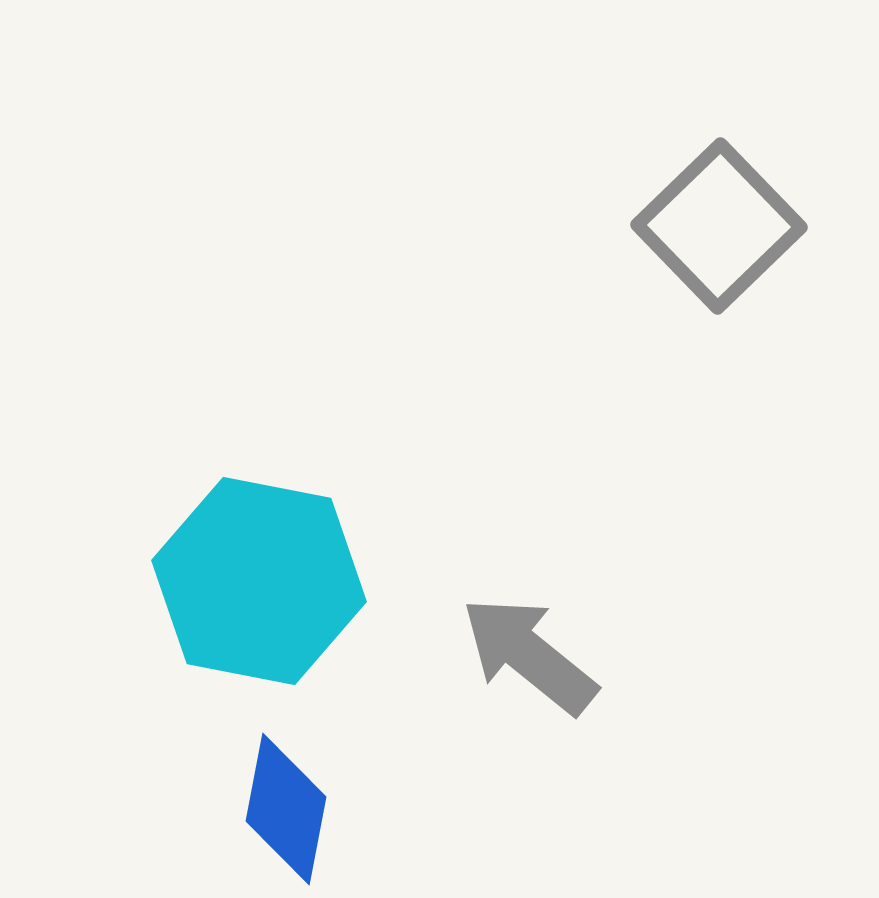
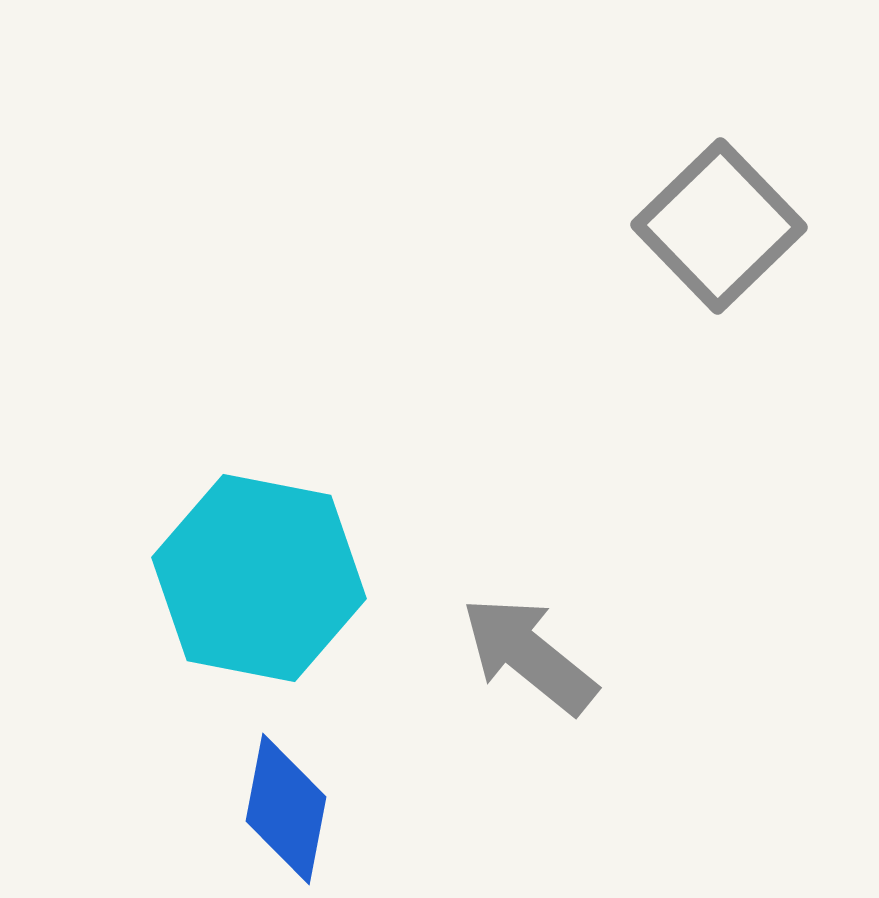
cyan hexagon: moved 3 px up
